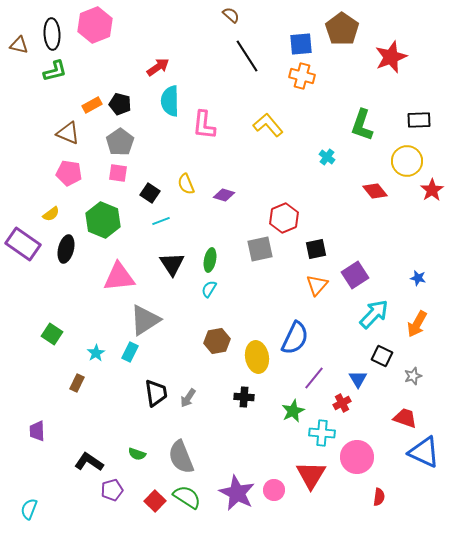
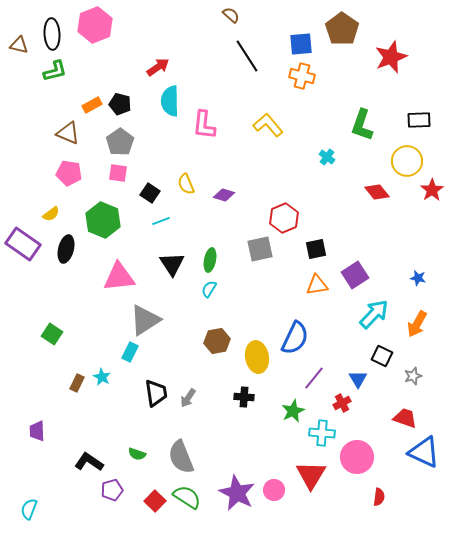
red diamond at (375, 191): moved 2 px right, 1 px down
orange triangle at (317, 285): rotated 40 degrees clockwise
cyan star at (96, 353): moved 6 px right, 24 px down; rotated 12 degrees counterclockwise
